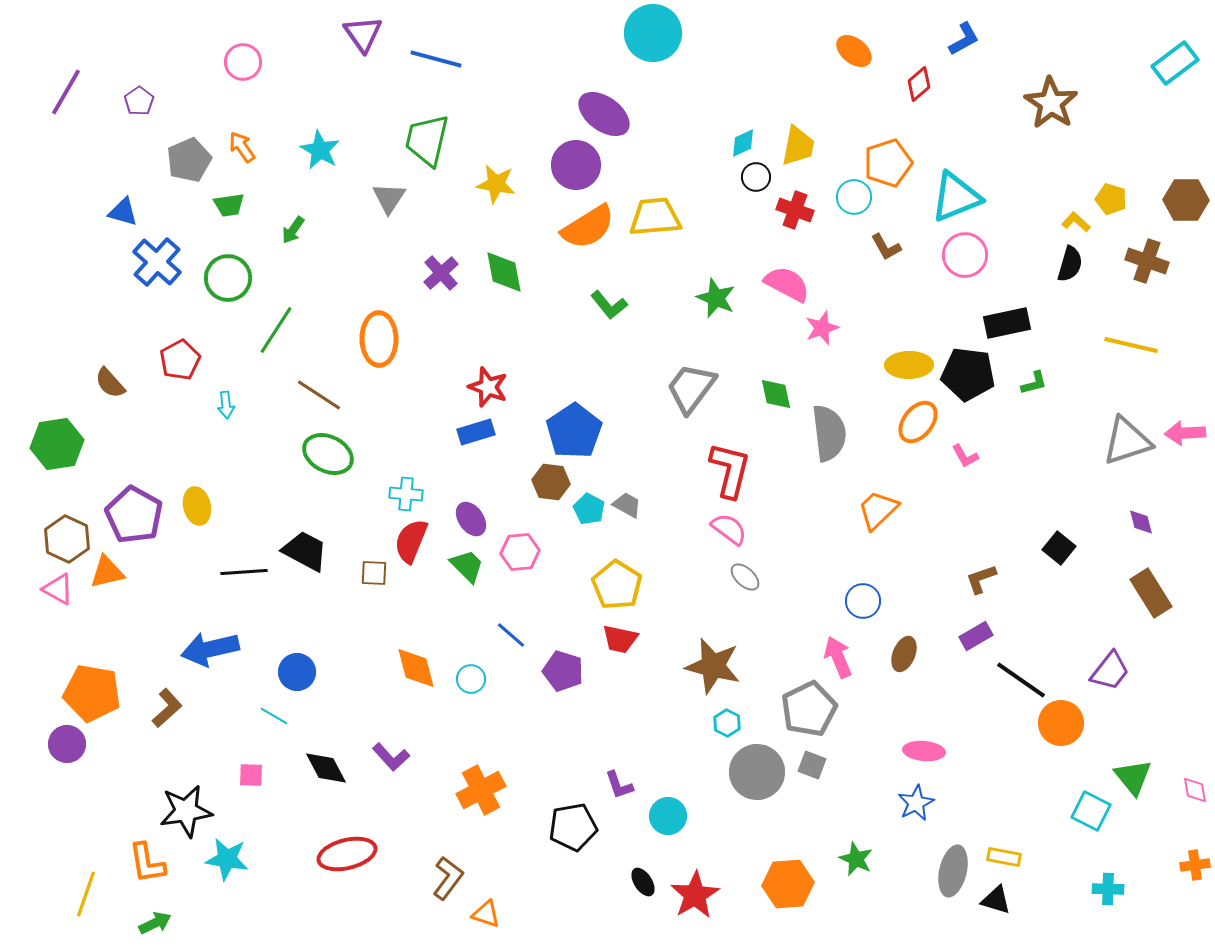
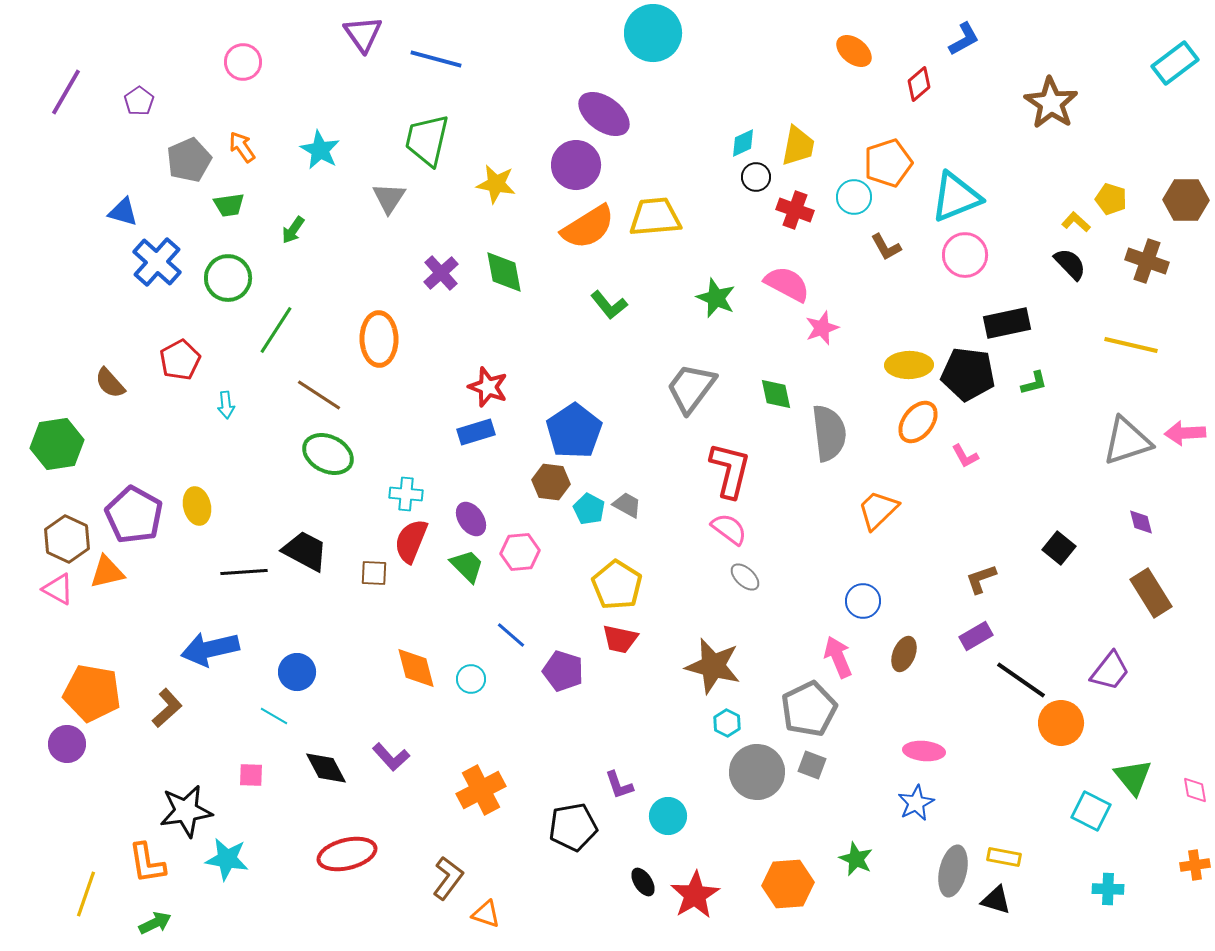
black semicircle at (1070, 264): rotated 60 degrees counterclockwise
